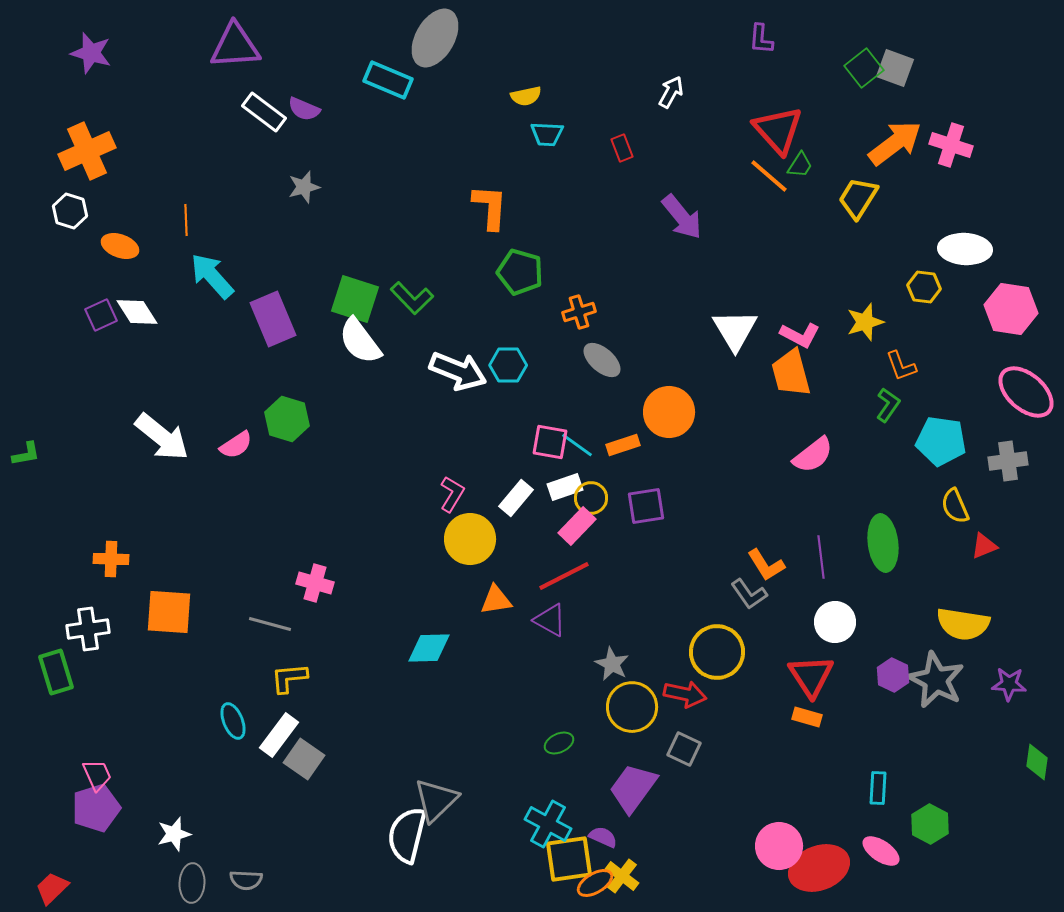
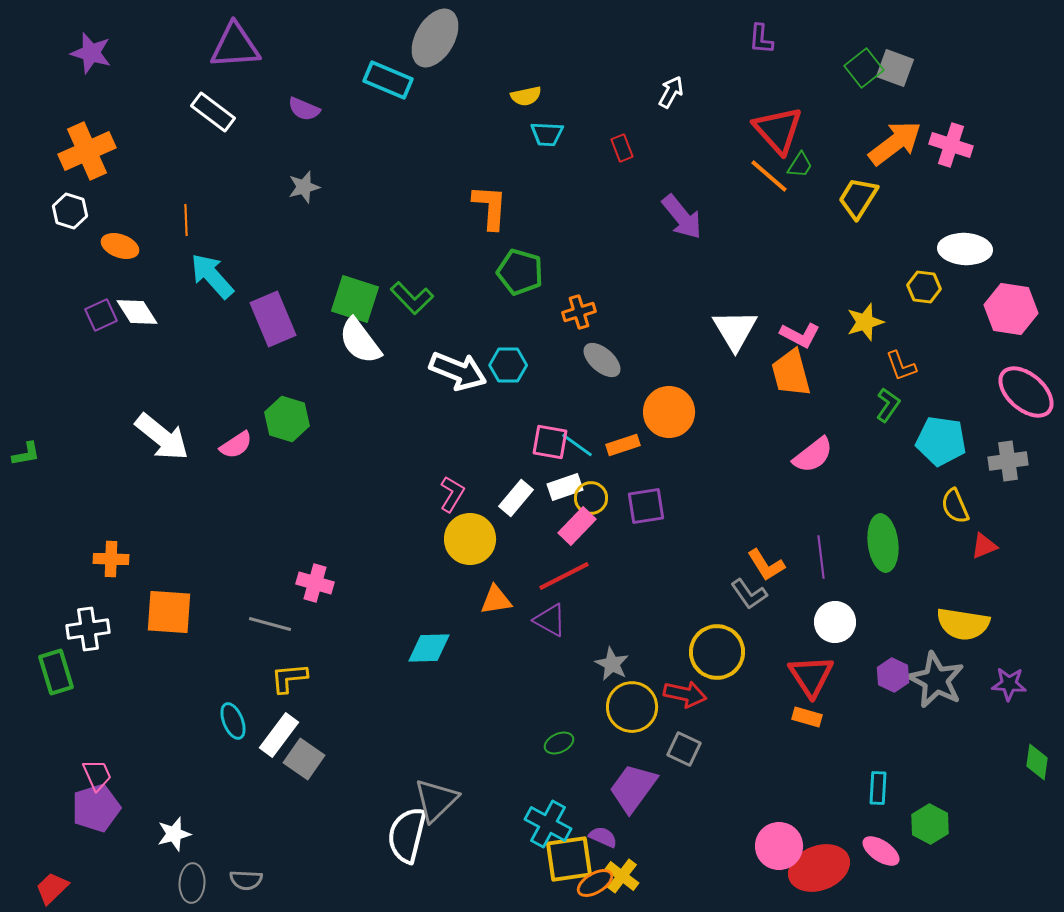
white rectangle at (264, 112): moved 51 px left
